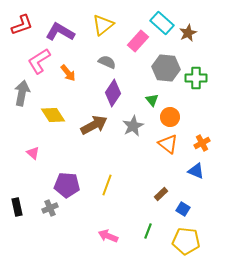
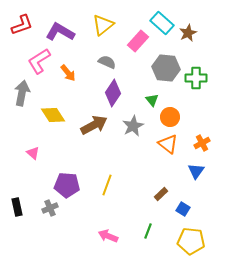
blue triangle: rotated 42 degrees clockwise
yellow pentagon: moved 5 px right
